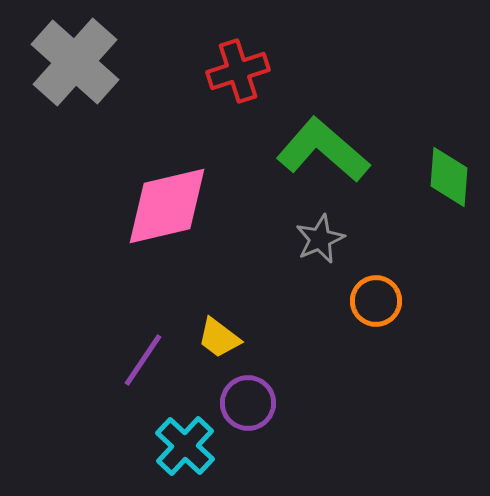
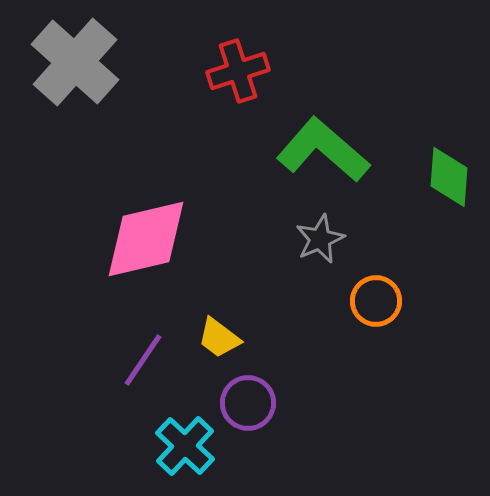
pink diamond: moved 21 px left, 33 px down
